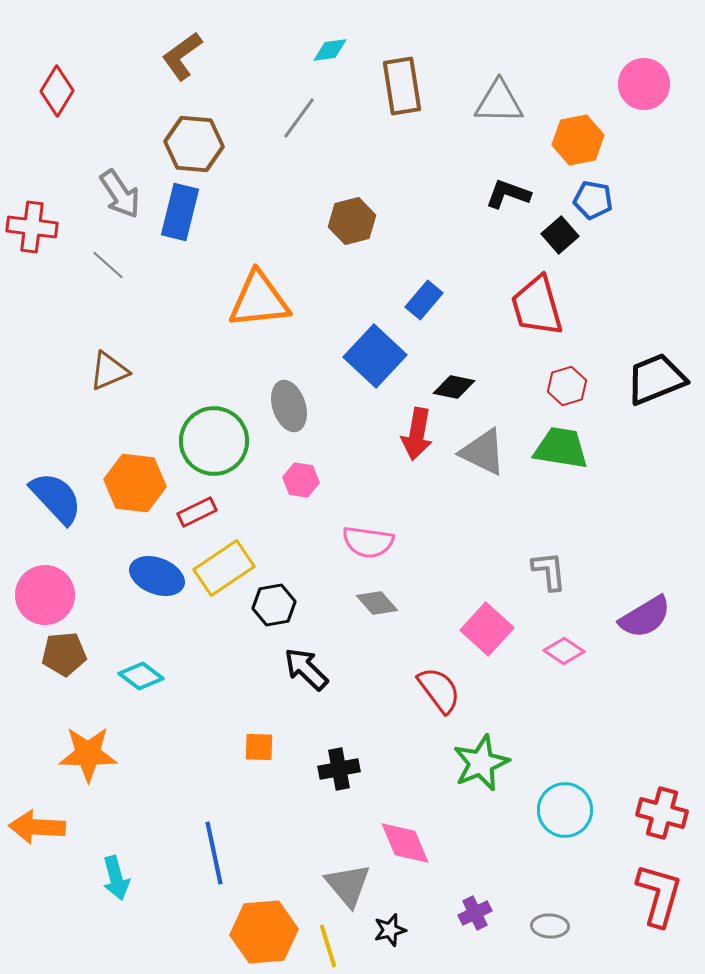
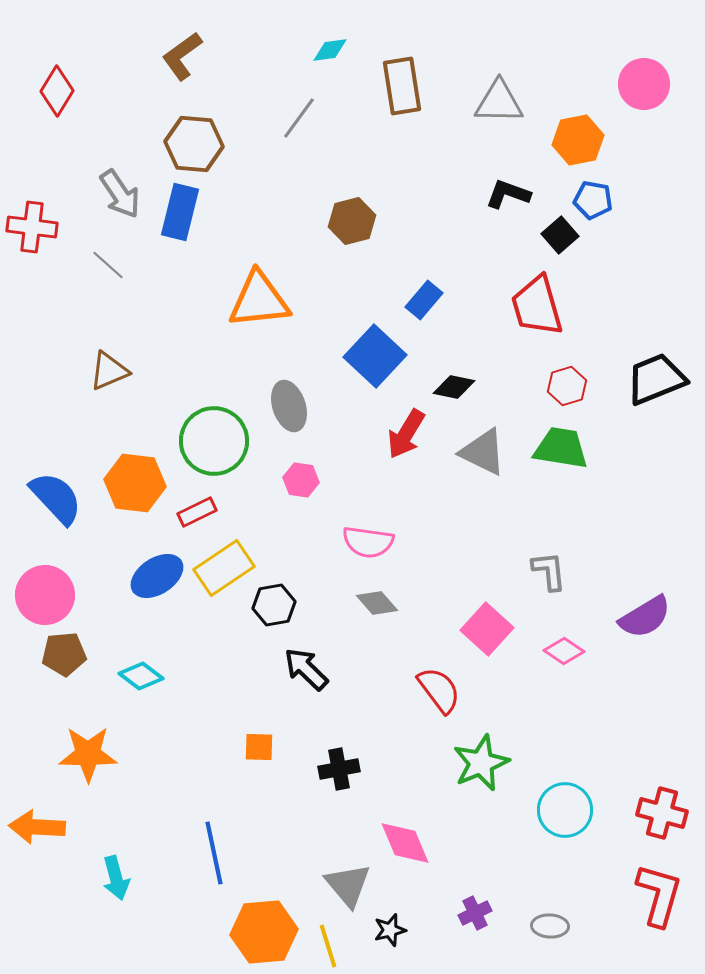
red arrow at (417, 434): moved 11 px left; rotated 21 degrees clockwise
blue ellipse at (157, 576): rotated 54 degrees counterclockwise
